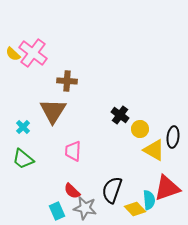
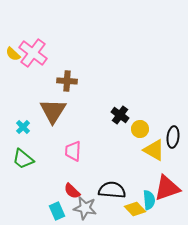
black semicircle: rotated 76 degrees clockwise
